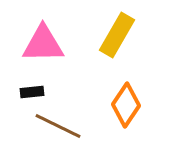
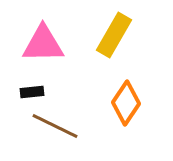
yellow rectangle: moved 3 px left
orange diamond: moved 2 px up
brown line: moved 3 px left
